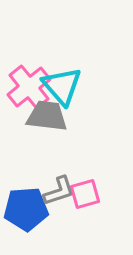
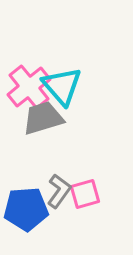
gray trapezoid: moved 4 px left, 2 px down; rotated 24 degrees counterclockwise
gray L-shape: rotated 36 degrees counterclockwise
